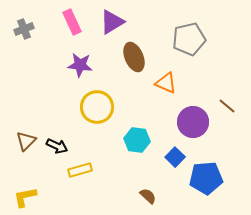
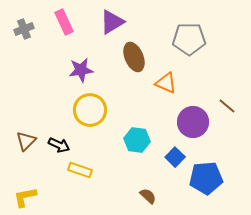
pink rectangle: moved 8 px left
gray pentagon: rotated 12 degrees clockwise
purple star: moved 1 px right, 5 px down; rotated 15 degrees counterclockwise
yellow circle: moved 7 px left, 3 px down
black arrow: moved 2 px right, 1 px up
yellow rectangle: rotated 35 degrees clockwise
